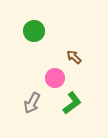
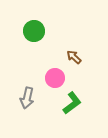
gray arrow: moved 5 px left, 5 px up; rotated 15 degrees counterclockwise
